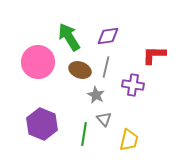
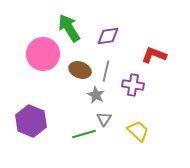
green arrow: moved 9 px up
red L-shape: rotated 20 degrees clockwise
pink circle: moved 5 px right, 8 px up
gray line: moved 4 px down
gray triangle: rotated 14 degrees clockwise
purple hexagon: moved 11 px left, 3 px up
green line: rotated 65 degrees clockwise
yellow trapezoid: moved 9 px right, 9 px up; rotated 60 degrees counterclockwise
